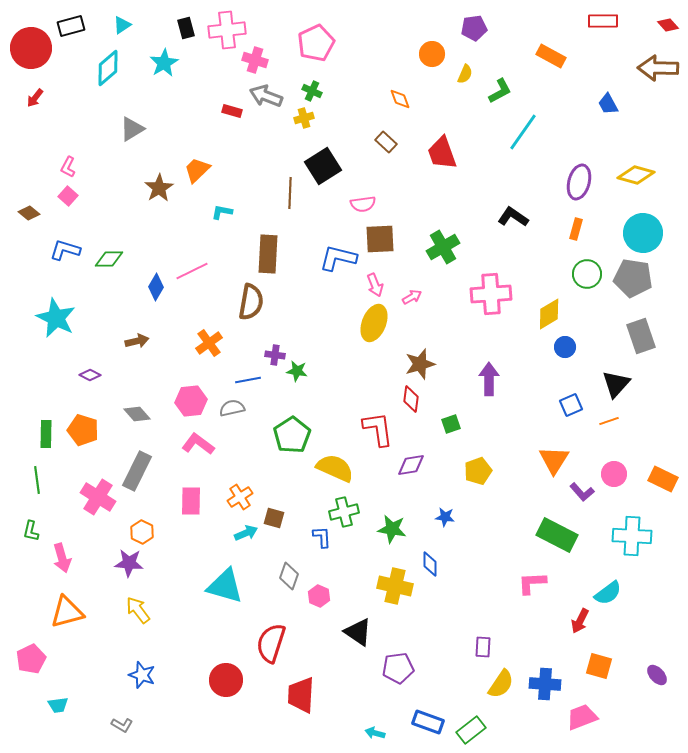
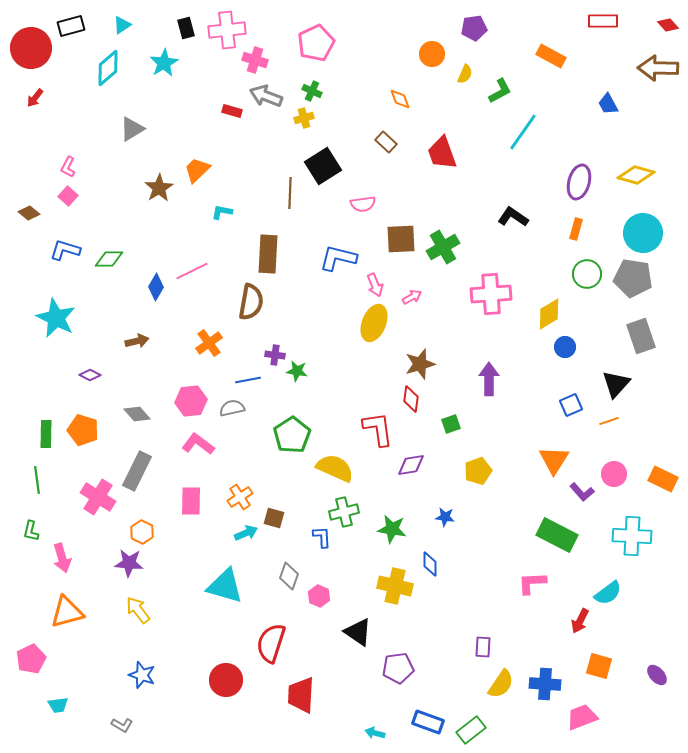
brown square at (380, 239): moved 21 px right
